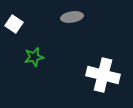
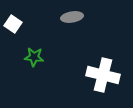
white square: moved 1 px left
green star: rotated 18 degrees clockwise
